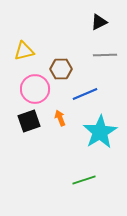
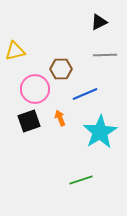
yellow triangle: moved 9 px left
green line: moved 3 px left
